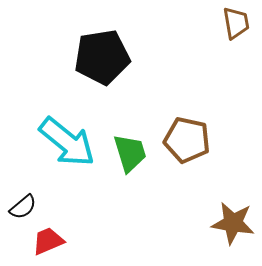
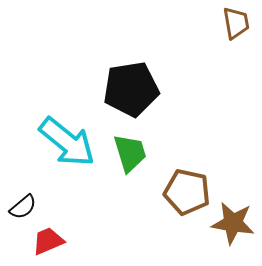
black pentagon: moved 29 px right, 32 px down
brown pentagon: moved 52 px down
